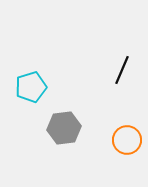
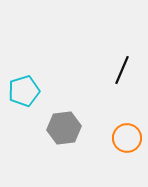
cyan pentagon: moved 7 px left, 4 px down
orange circle: moved 2 px up
